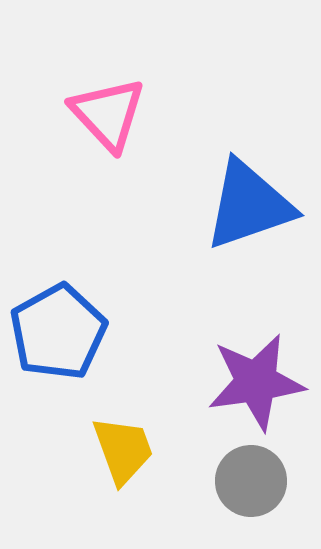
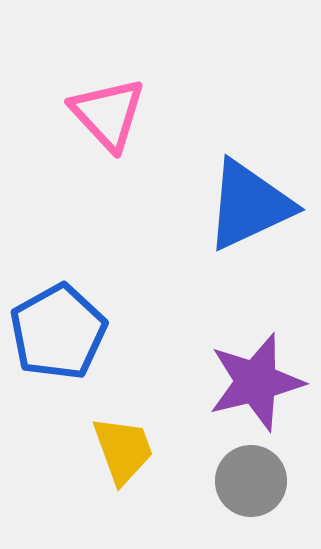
blue triangle: rotated 6 degrees counterclockwise
purple star: rotated 6 degrees counterclockwise
